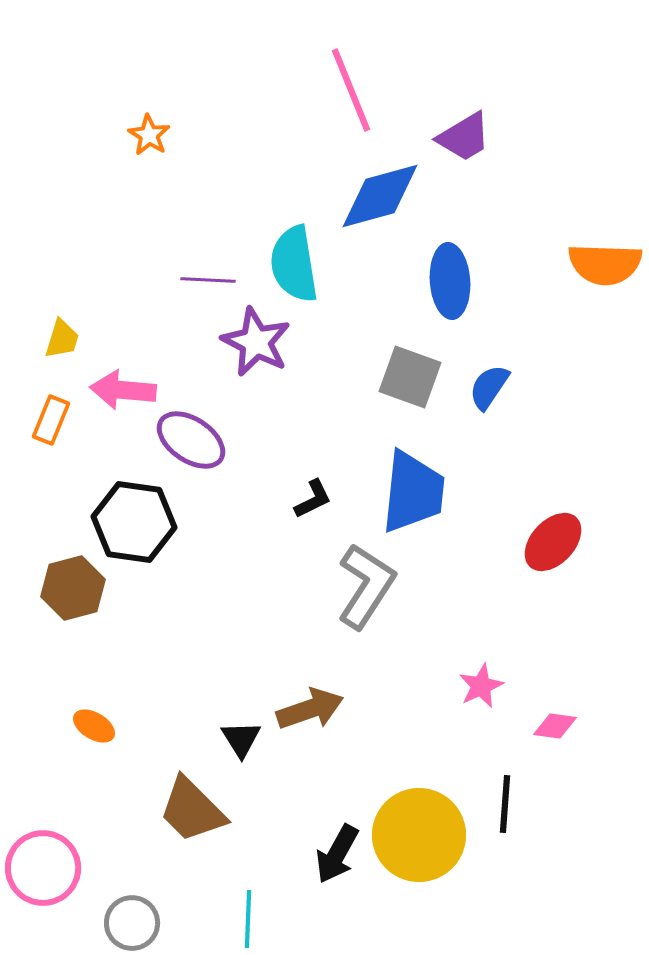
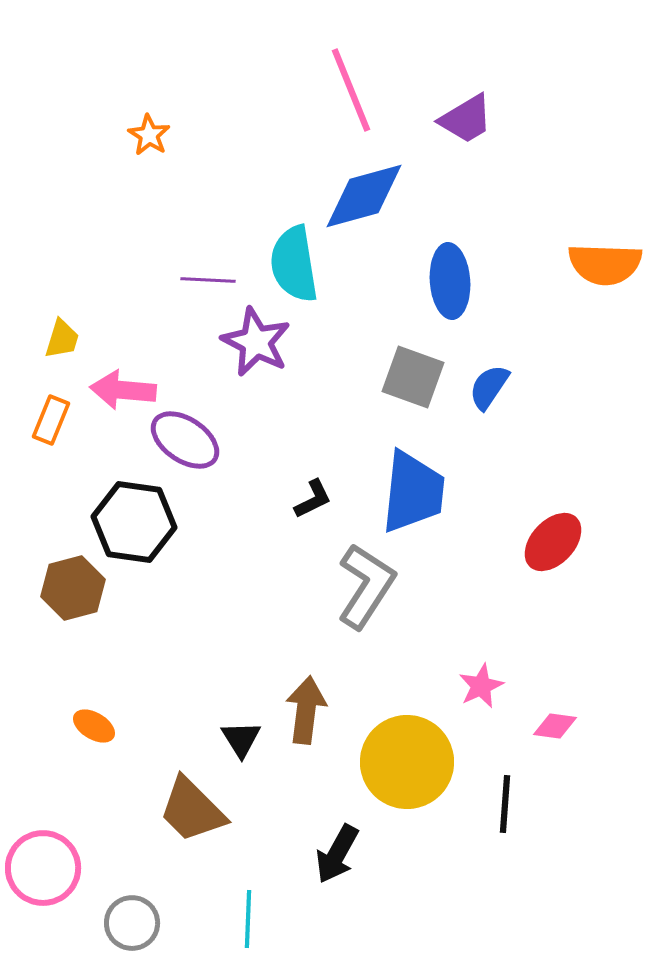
purple trapezoid: moved 2 px right, 18 px up
blue diamond: moved 16 px left
gray square: moved 3 px right
purple ellipse: moved 6 px left
brown arrow: moved 4 px left, 1 px down; rotated 64 degrees counterclockwise
yellow circle: moved 12 px left, 73 px up
